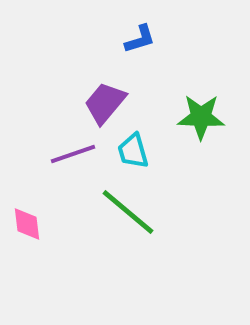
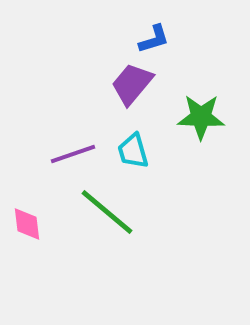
blue L-shape: moved 14 px right
purple trapezoid: moved 27 px right, 19 px up
green line: moved 21 px left
